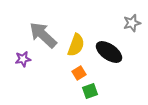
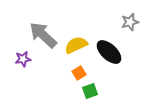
gray star: moved 2 px left, 1 px up
yellow semicircle: rotated 135 degrees counterclockwise
black ellipse: rotated 8 degrees clockwise
